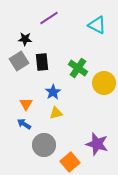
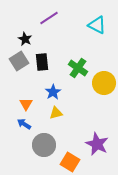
black star: rotated 24 degrees clockwise
purple star: rotated 10 degrees clockwise
orange square: rotated 18 degrees counterclockwise
